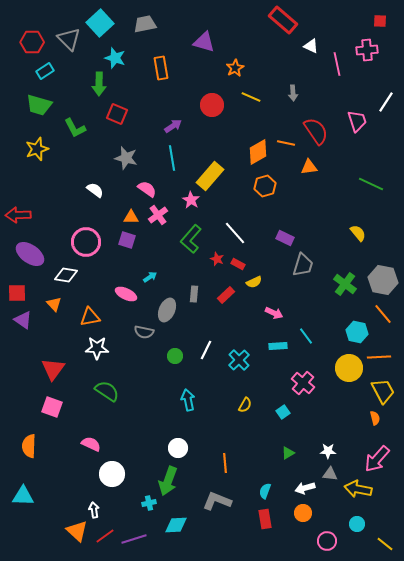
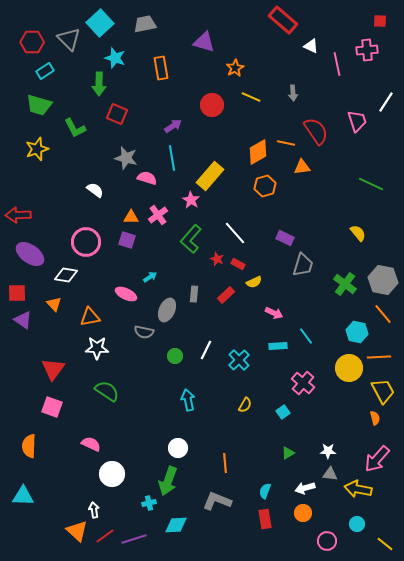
orange triangle at (309, 167): moved 7 px left
pink semicircle at (147, 189): moved 11 px up; rotated 18 degrees counterclockwise
